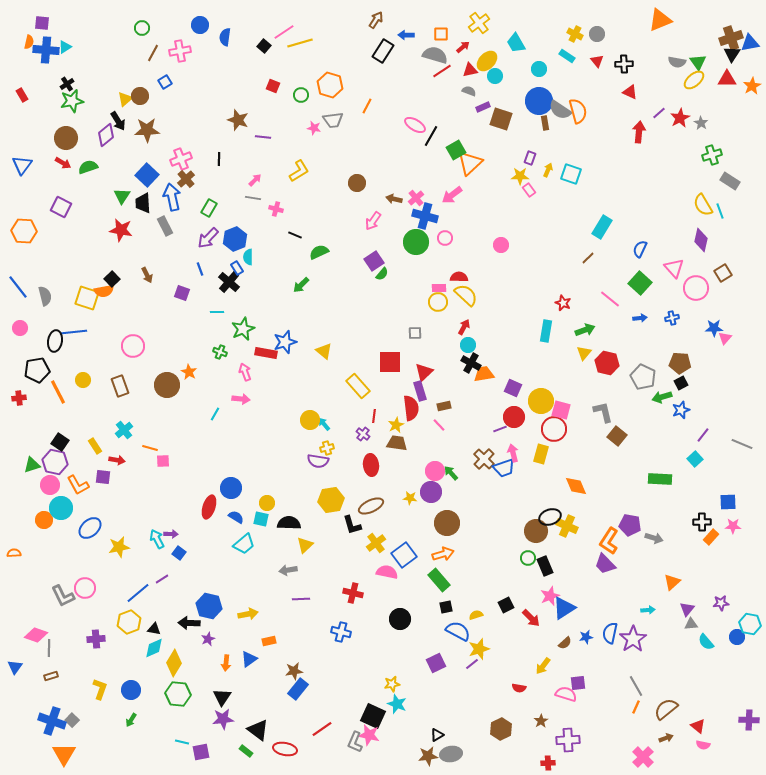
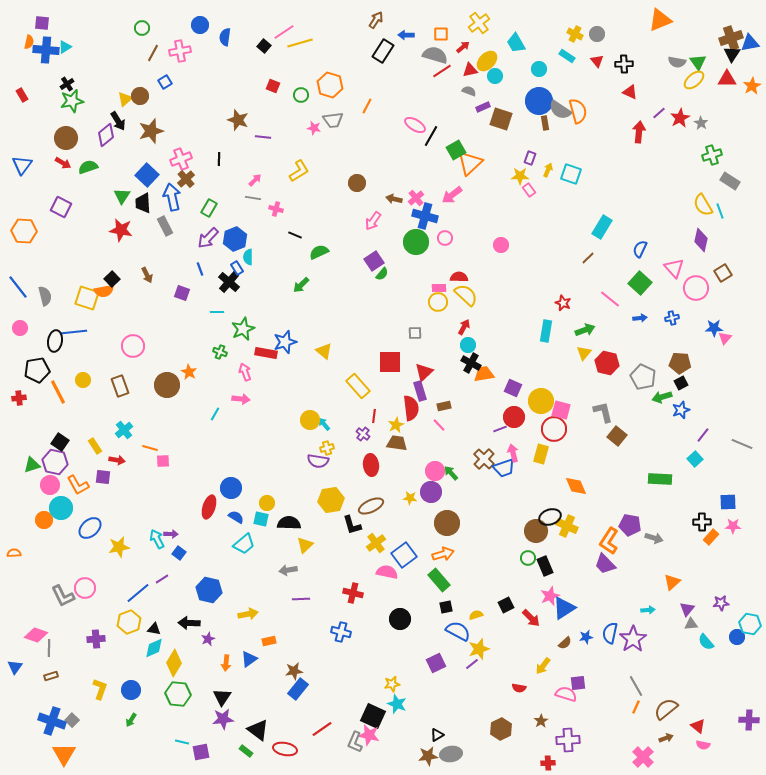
brown star at (147, 130): moved 4 px right, 1 px down; rotated 15 degrees counterclockwise
blue hexagon at (209, 606): moved 16 px up
